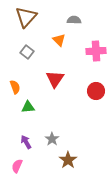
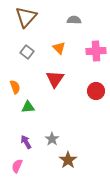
orange triangle: moved 8 px down
